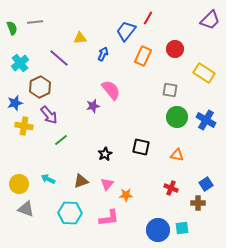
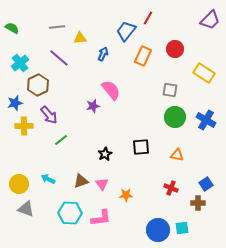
gray line: moved 22 px right, 5 px down
green semicircle: rotated 40 degrees counterclockwise
brown hexagon: moved 2 px left, 2 px up
green circle: moved 2 px left
yellow cross: rotated 12 degrees counterclockwise
black square: rotated 18 degrees counterclockwise
pink triangle: moved 5 px left; rotated 16 degrees counterclockwise
pink L-shape: moved 8 px left
